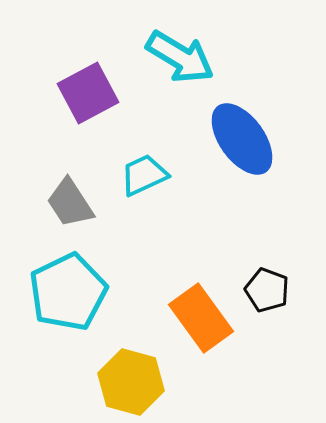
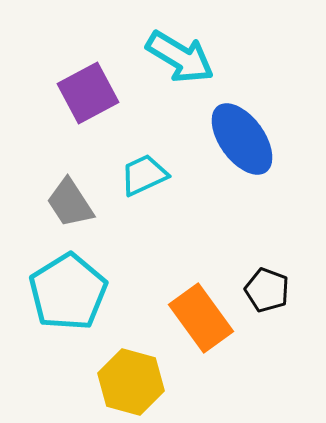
cyan pentagon: rotated 6 degrees counterclockwise
